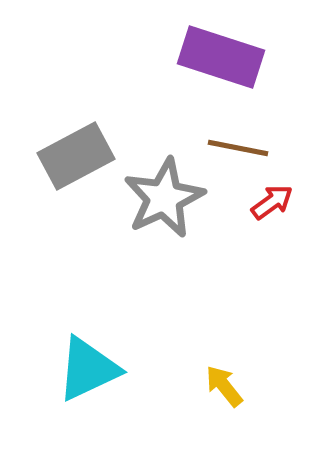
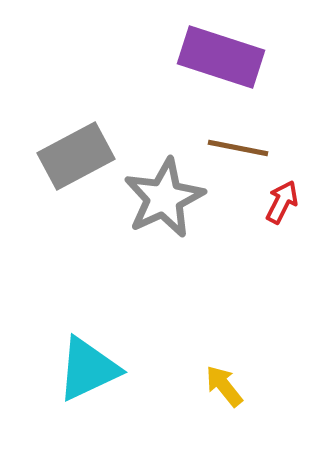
red arrow: moved 10 px right; rotated 27 degrees counterclockwise
